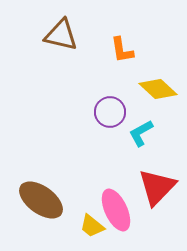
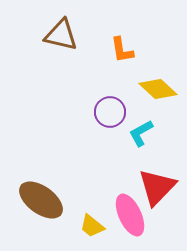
pink ellipse: moved 14 px right, 5 px down
